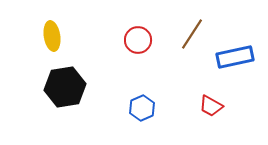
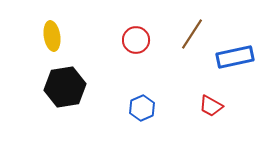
red circle: moved 2 px left
